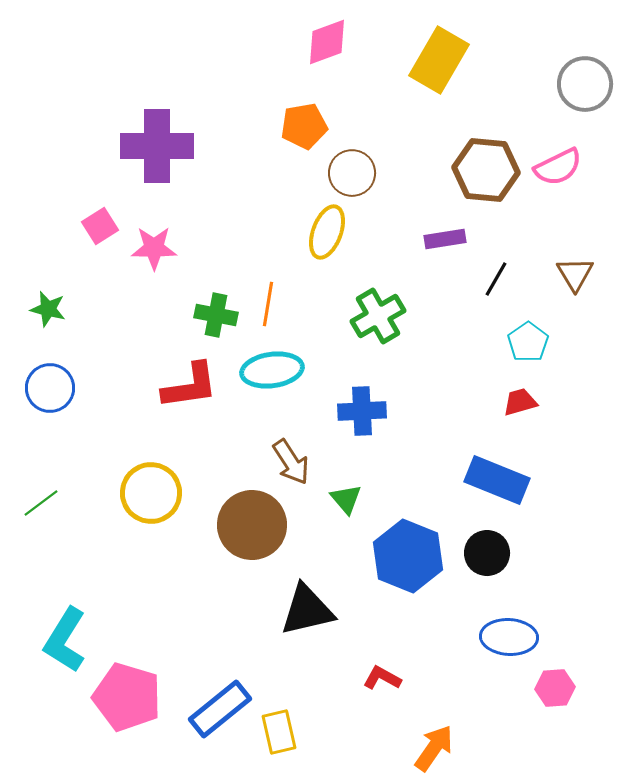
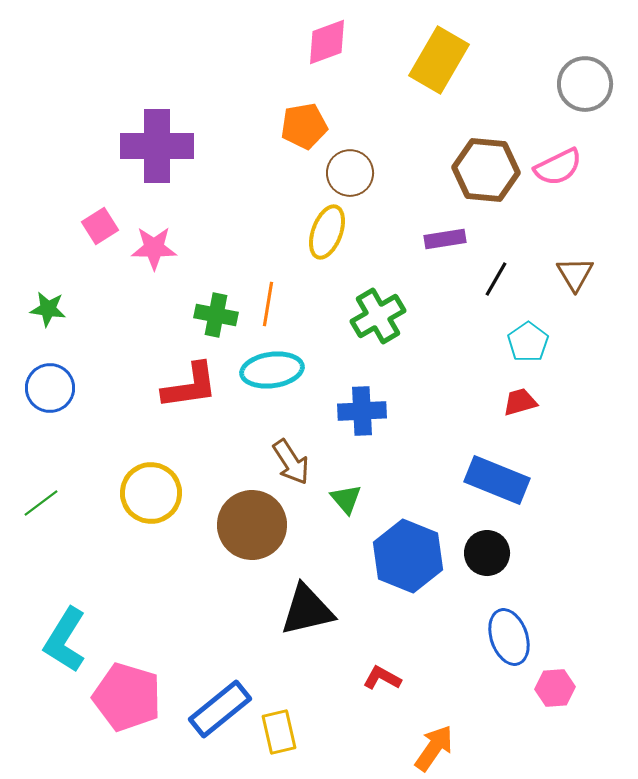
brown circle at (352, 173): moved 2 px left
green star at (48, 309): rotated 6 degrees counterclockwise
blue ellipse at (509, 637): rotated 68 degrees clockwise
